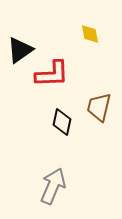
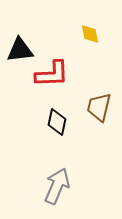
black triangle: rotated 28 degrees clockwise
black diamond: moved 5 px left
gray arrow: moved 4 px right
